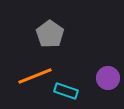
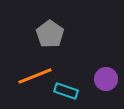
purple circle: moved 2 px left, 1 px down
